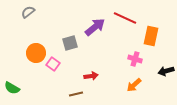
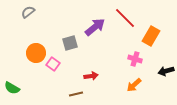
red line: rotated 20 degrees clockwise
orange rectangle: rotated 18 degrees clockwise
